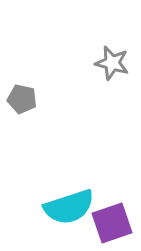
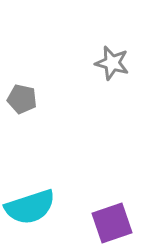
cyan semicircle: moved 39 px left
